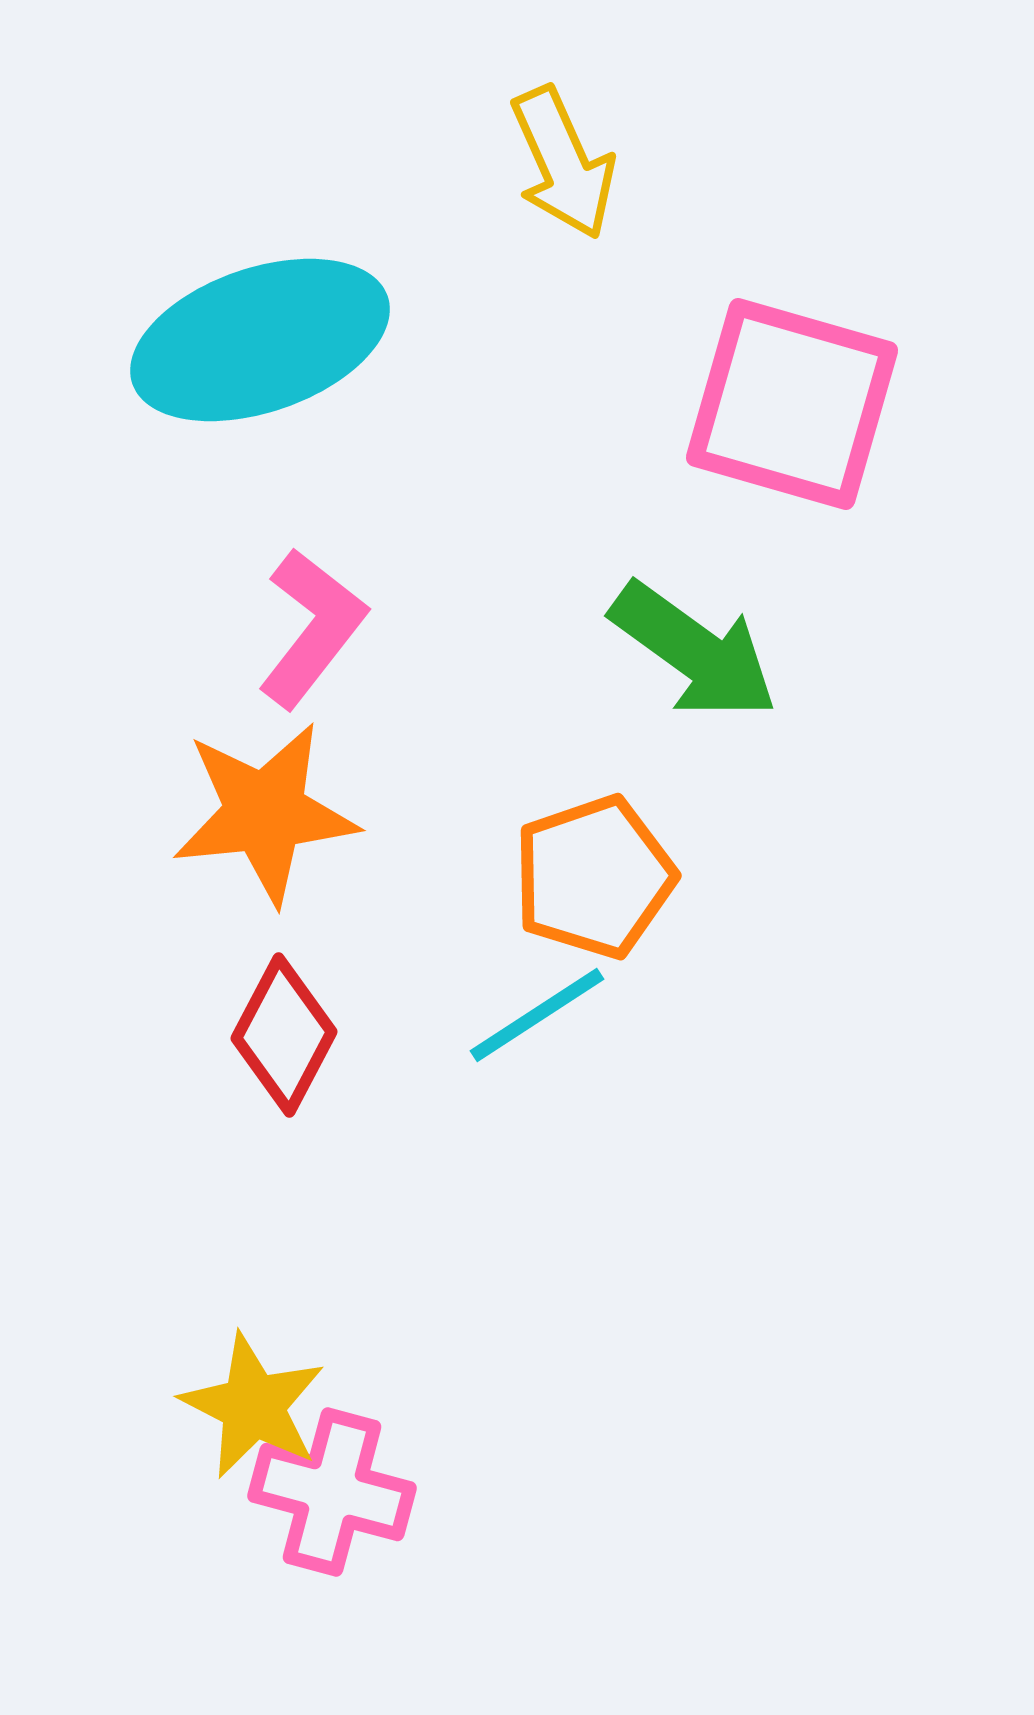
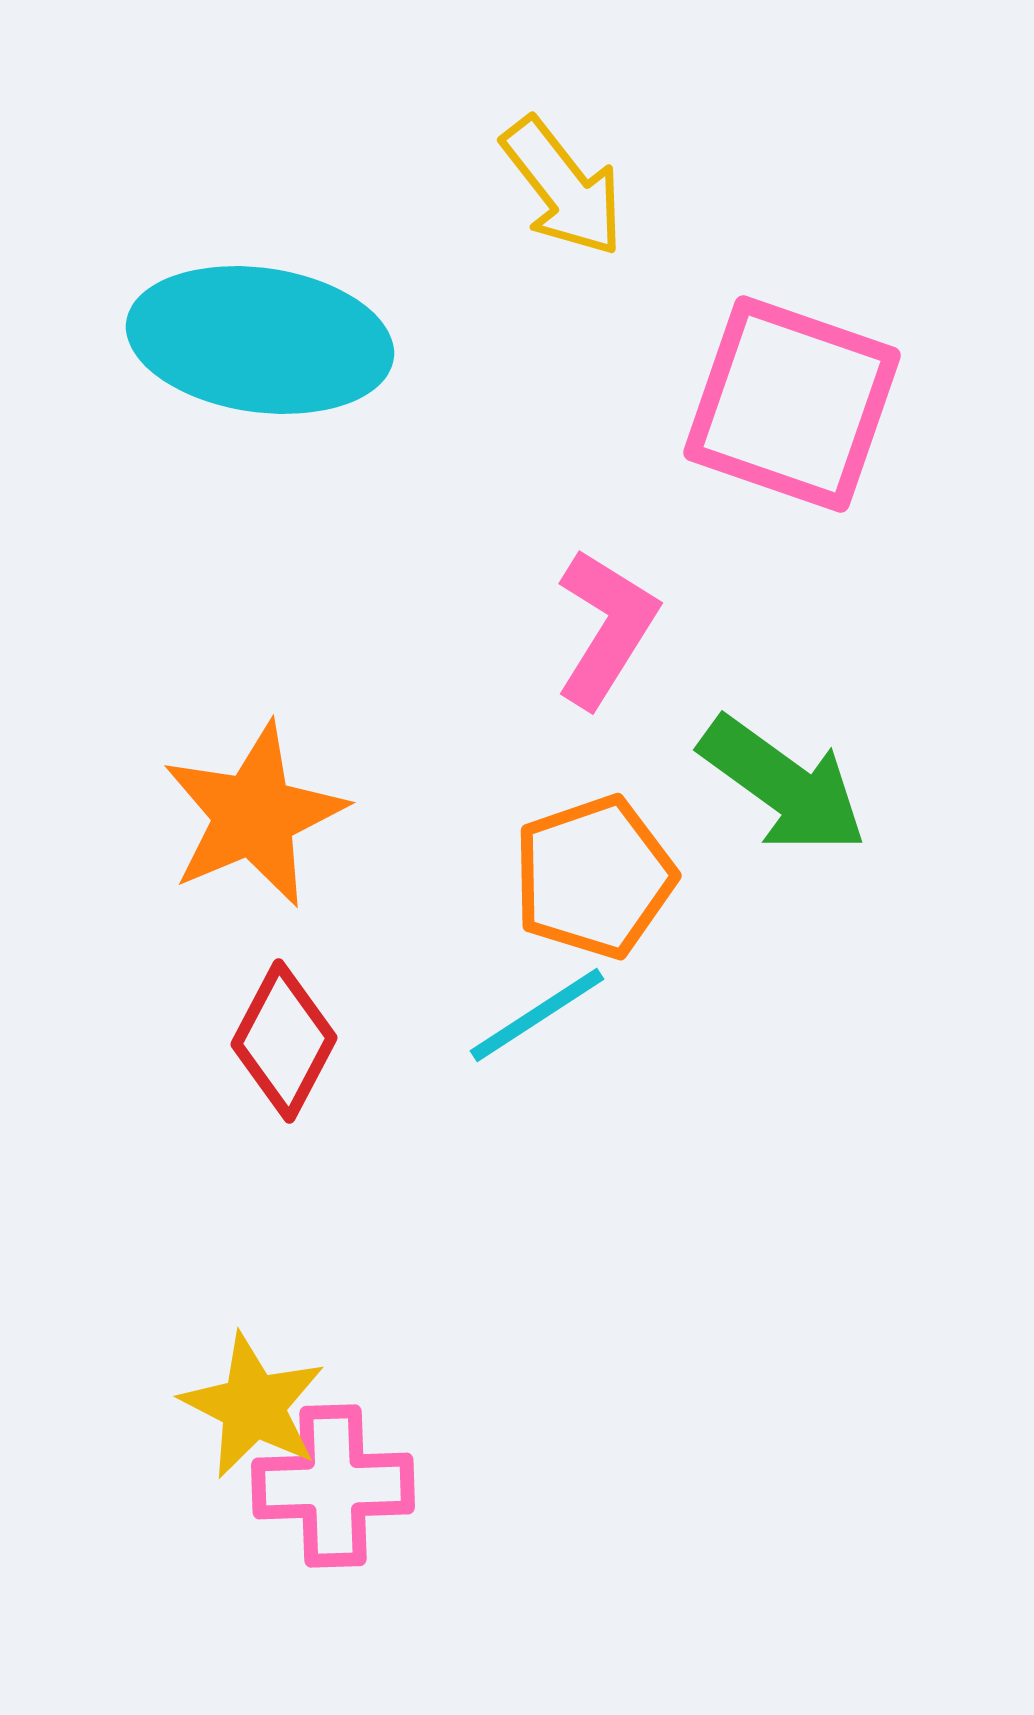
yellow arrow: moved 24 px down; rotated 14 degrees counterclockwise
cyan ellipse: rotated 27 degrees clockwise
pink square: rotated 3 degrees clockwise
pink L-shape: moved 294 px right; rotated 6 degrees counterclockwise
green arrow: moved 89 px right, 134 px down
orange star: moved 11 px left, 2 px down; rotated 17 degrees counterclockwise
red diamond: moved 6 px down
pink cross: moved 1 px right, 6 px up; rotated 17 degrees counterclockwise
